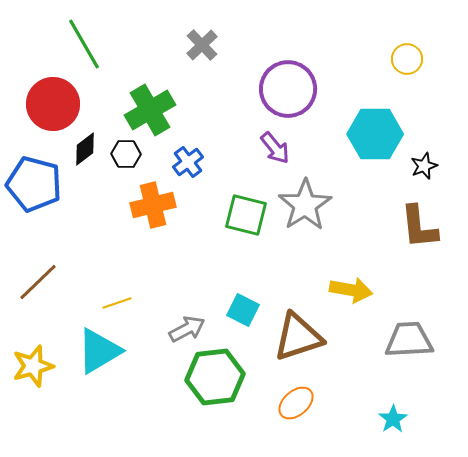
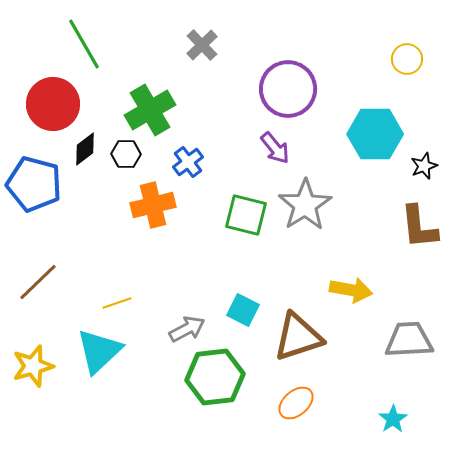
cyan triangle: rotated 12 degrees counterclockwise
